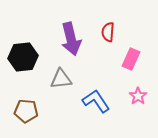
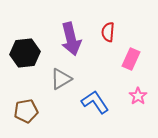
black hexagon: moved 2 px right, 4 px up
gray triangle: rotated 25 degrees counterclockwise
blue L-shape: moved 1 px left, 1 px down
brown pentagon: rotated 15 degrees counterclockwise
